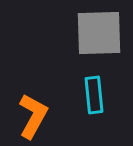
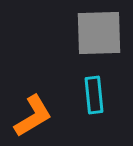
orange L-shape: rotated 30 degrees clockwise
